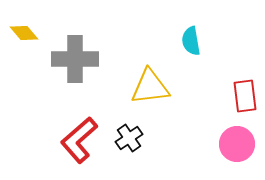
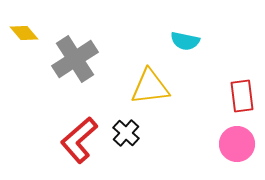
cyan semicircle: moved 6 px left; rotated 68 degrees counterclockwise
gray cross: rotated 33 degrees counterclockwise
red rectangle: moved 3 px left
black cross: moved 3 px left, 5 px up; rotated 12 degrees counterclockwise
